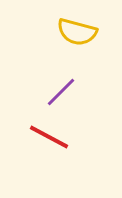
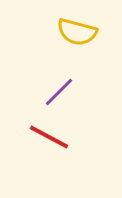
purple line: moved 2 px left
